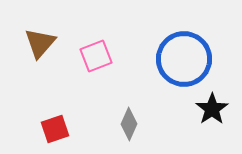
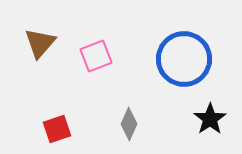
black star: moved 2 px left, 10 px down
red square: moved 2 px right
